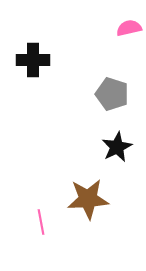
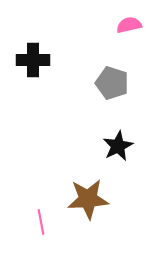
pink semicircle: moved 3 px up
gray pentagon: moved 11 px up
black star: moved 1 px right, 1 px up
